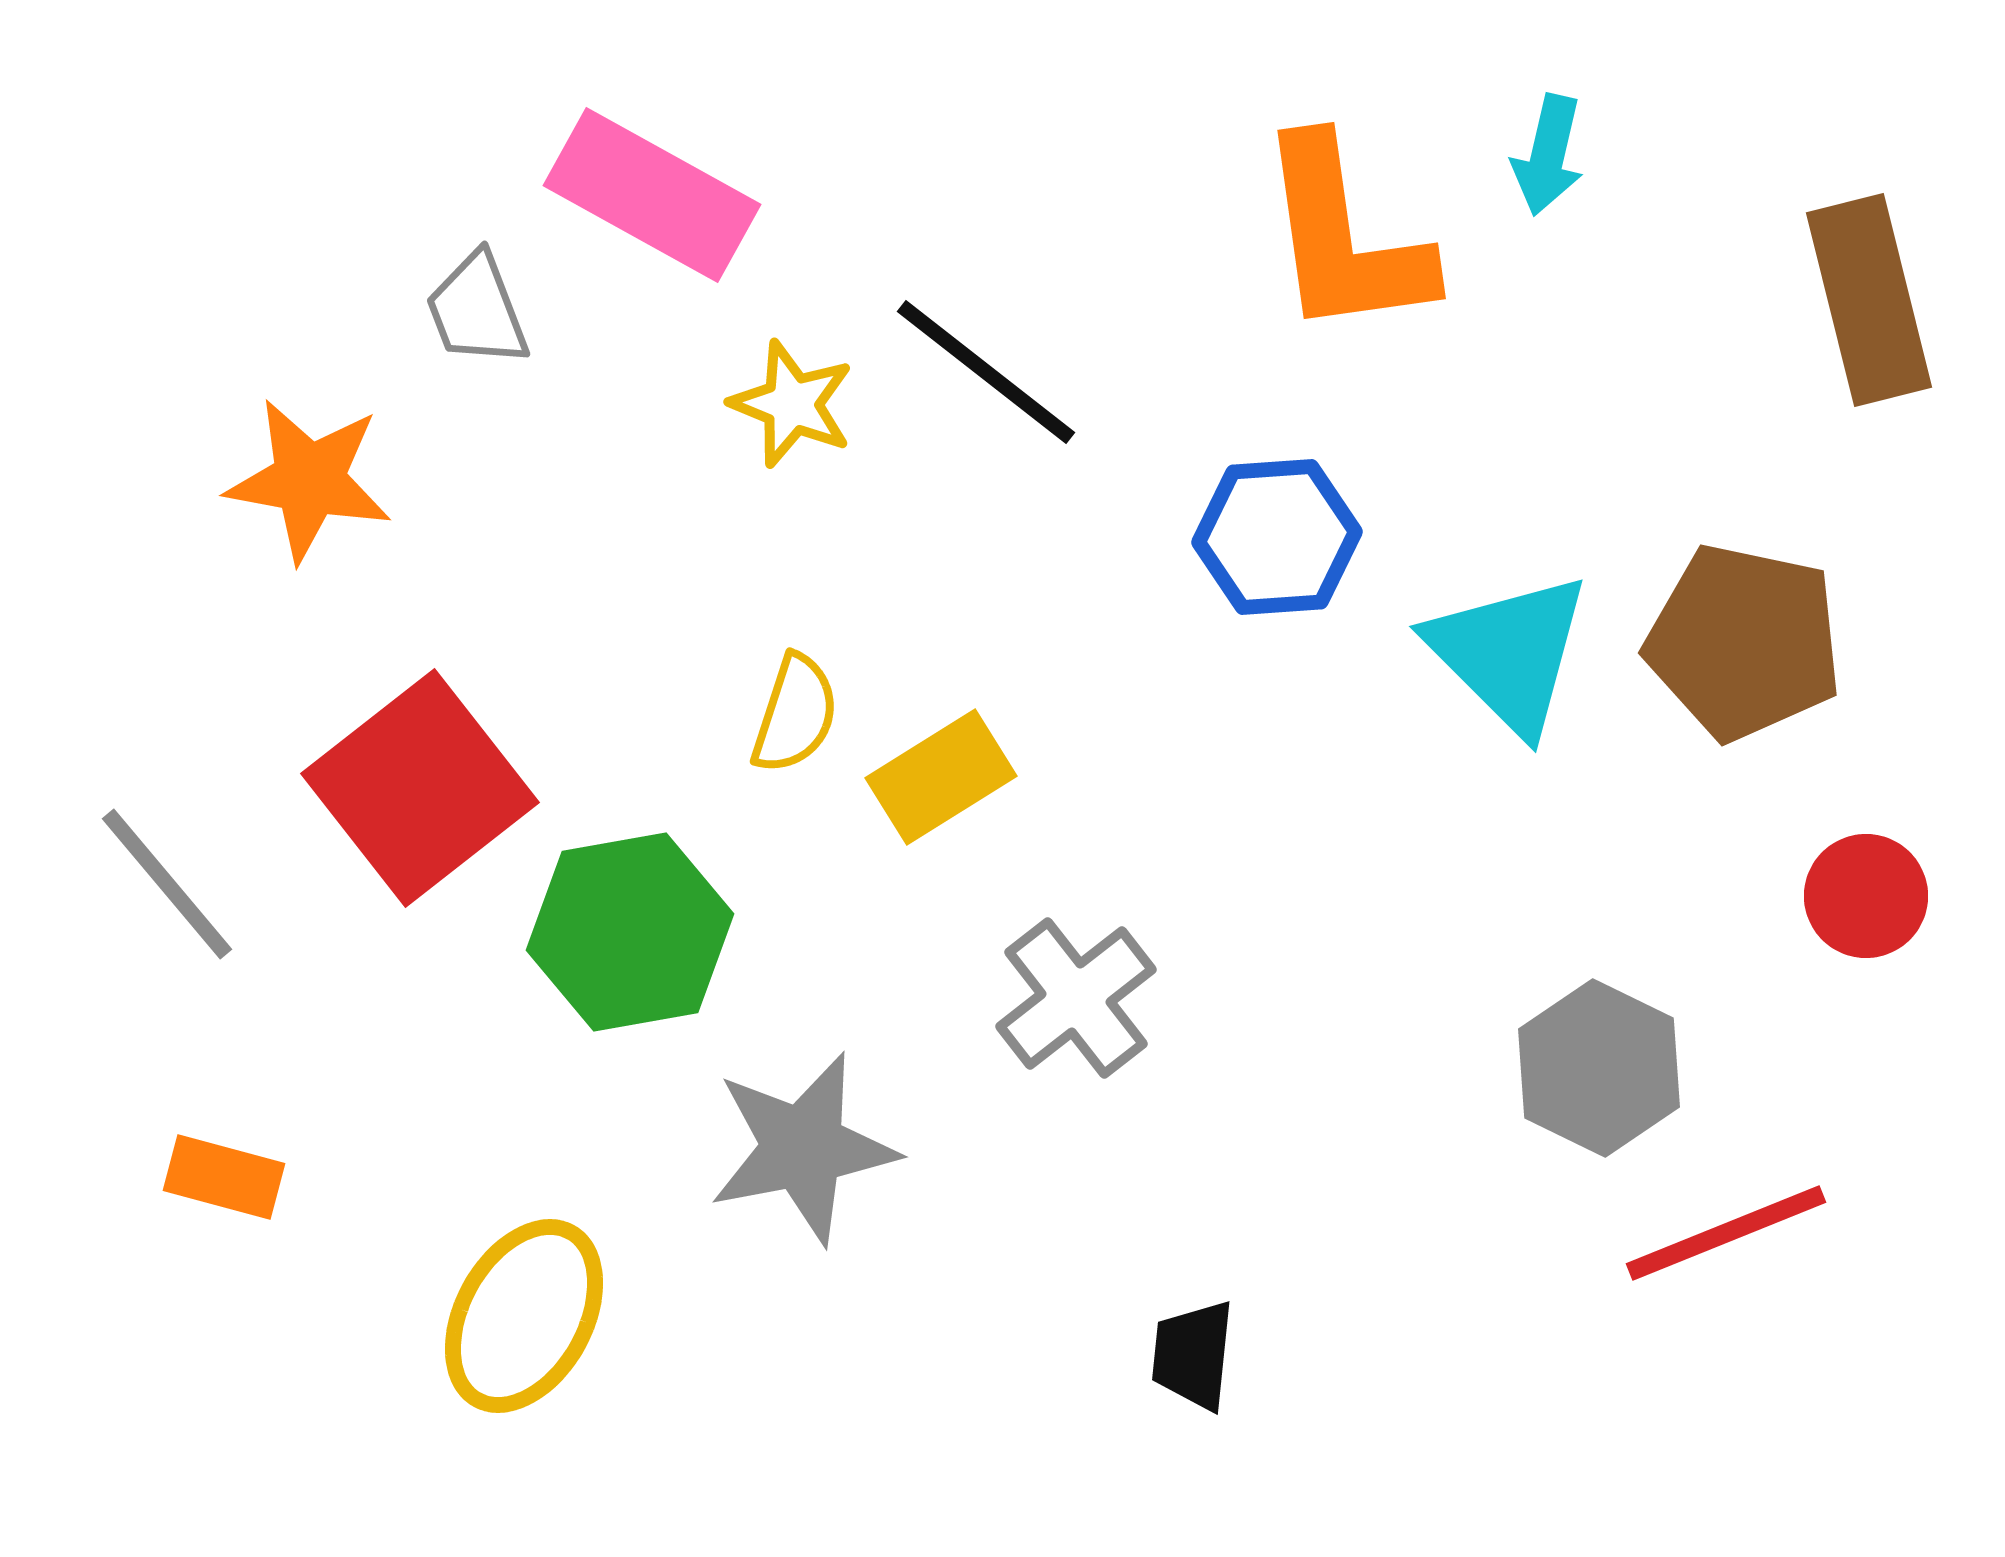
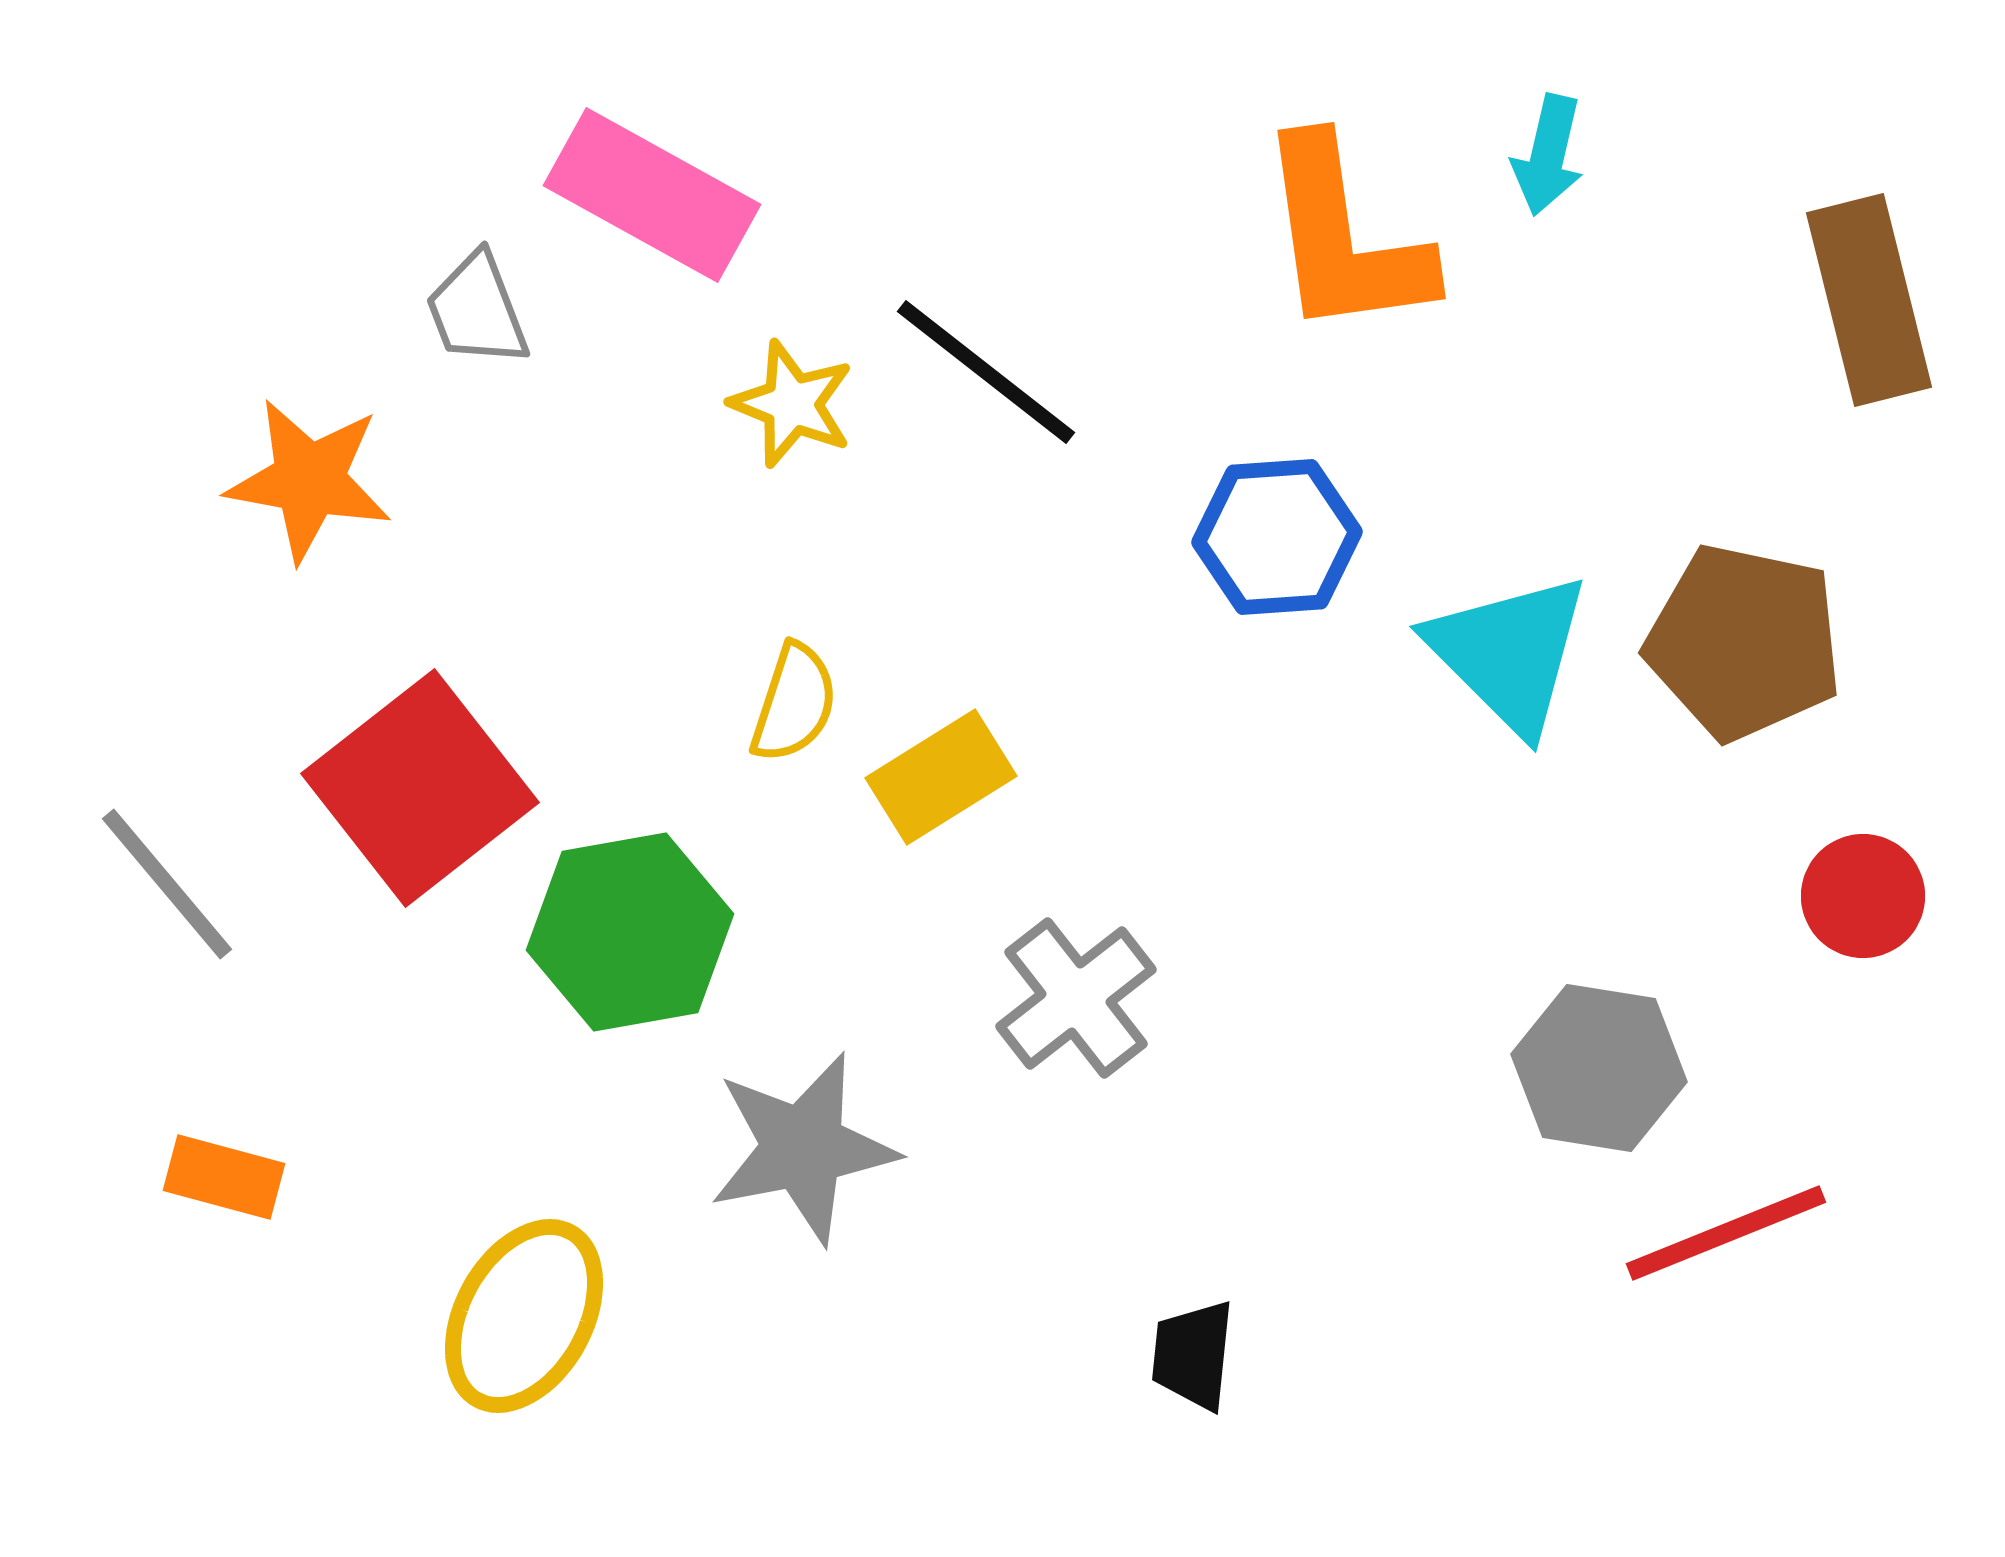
yellow semicircle: moved 1 px left, 11 px up
red circle: moved 3 px left
gray hexagon: rotated 17 degrees counterclockwise
